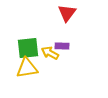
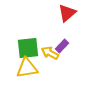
red triangle: rotated 12 degrees clockwise
purple rectangle: rotated 48 degrees counterclockwise
